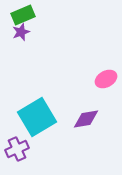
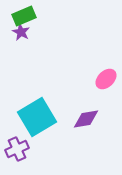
green rectangle: moved 1 px right, 1 px down
purple star: rotated 24 degrees counterclockwise
pink ellipse: rotated 15 degrees counterclockwise
